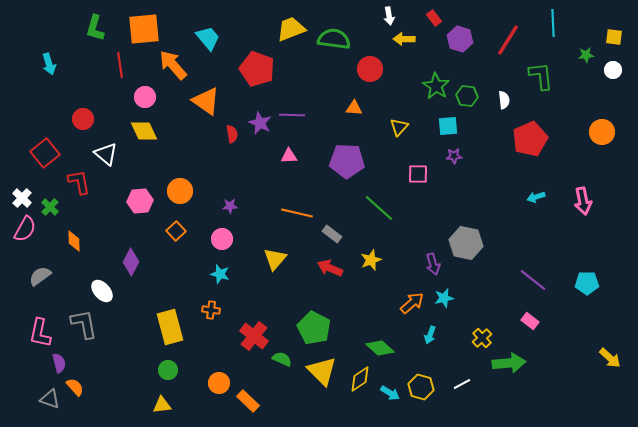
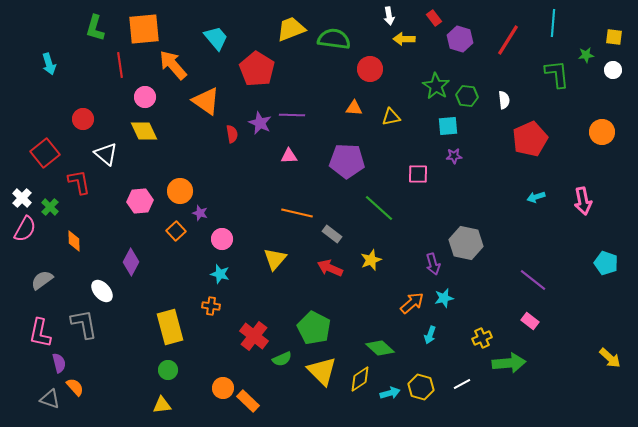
cyan line at (553, 23): rotated 8 degrees clockwise
cyan trapezoid at (208, 38): moved 8 px right
red pentagon at (257, 69): rotated 12 degrees clockwise
green L-shape at (541, 76): moved 16 px right, 2 px up
yellow triangle at (399, 127): moved 8 px left, 10 px up; rotated 36 degrees clockwise
purple star at (230, 206): moved 30 px left, 7 px down; rotated 21 degrees clockwise
gray semicircle at (40, 276): moved 2 px right, 4 px down
cyan pentagon at (587, 283): moved 19 px right, 20 px up; rotated 20 degrees clockwise
orange cross at (211, 310): moved 4 px up
yellow cross at (482, 338): rotated 18 degrees clockwise
green semicircle at (282, 359): rotated 132 degrees clockwise
orange circle at (219, 383): moved 4 px right, 5 px down
cyan arrow at (390, 393): rotated 48 degrees counterclockwise
